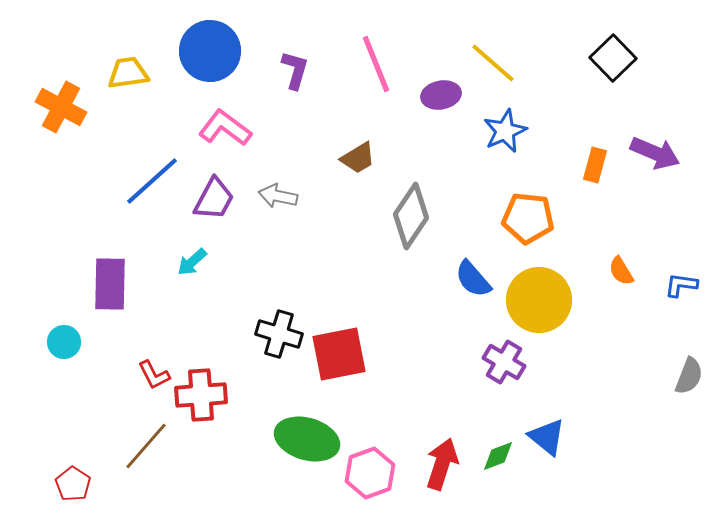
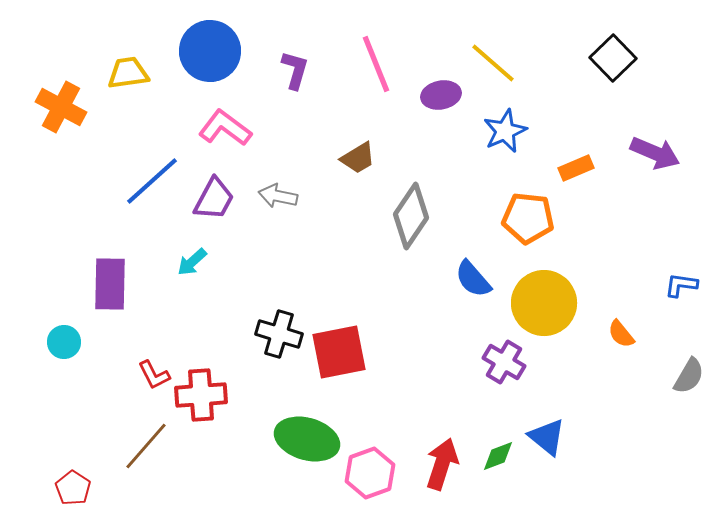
orange rectangle: moved 19 px left, 3 px down; rotated 52 degrees clockwise
orange semicircle: moved 63 px down; rotated 8 degrees counterclockwise
yellow circle: moved 5 px right, 3 px down
red square: moved 2 px up
gray semicircle: rotated 9 degrees clockwise
red pentagon: moved 4 px down
